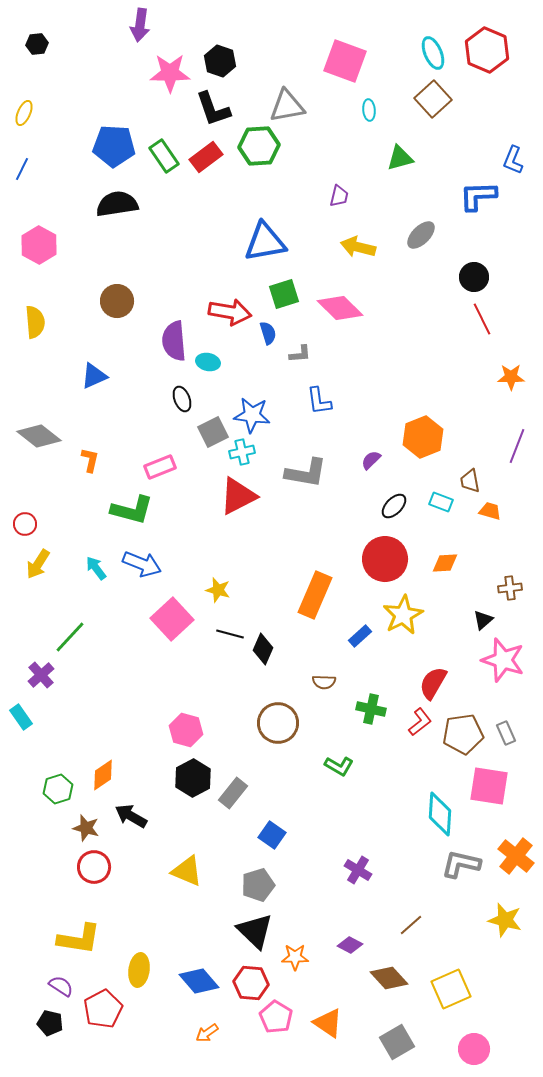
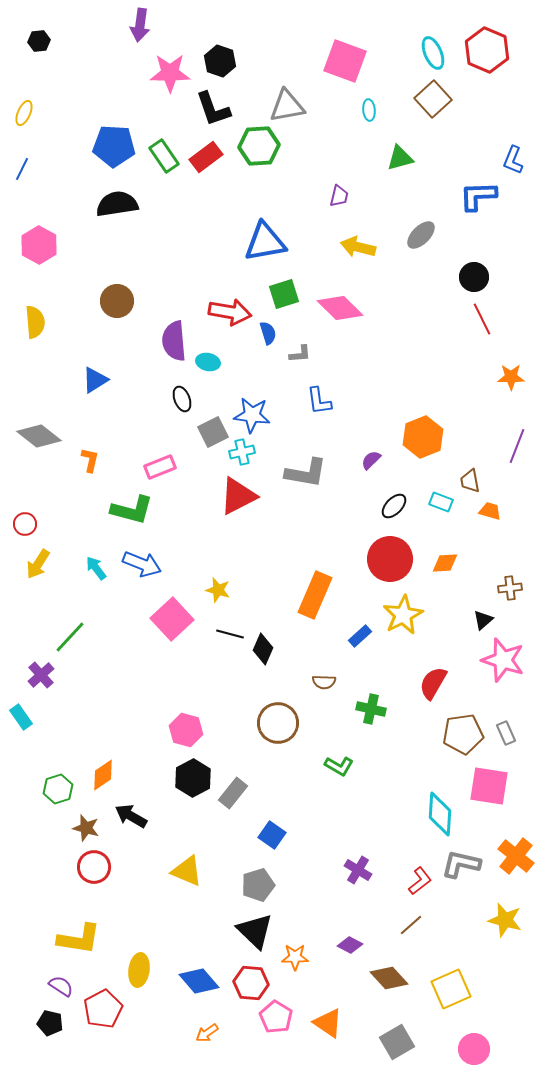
black hexagon at (37, 44): moved 2 px right, 3 px up
blue triangle at (94, 376): moved 1 px right, 4 px down; rotated 8 degrees counterclockwise
red circle at (385, 559): moved 5 px right
red L-shape at (420, 722): moved 159 px down
